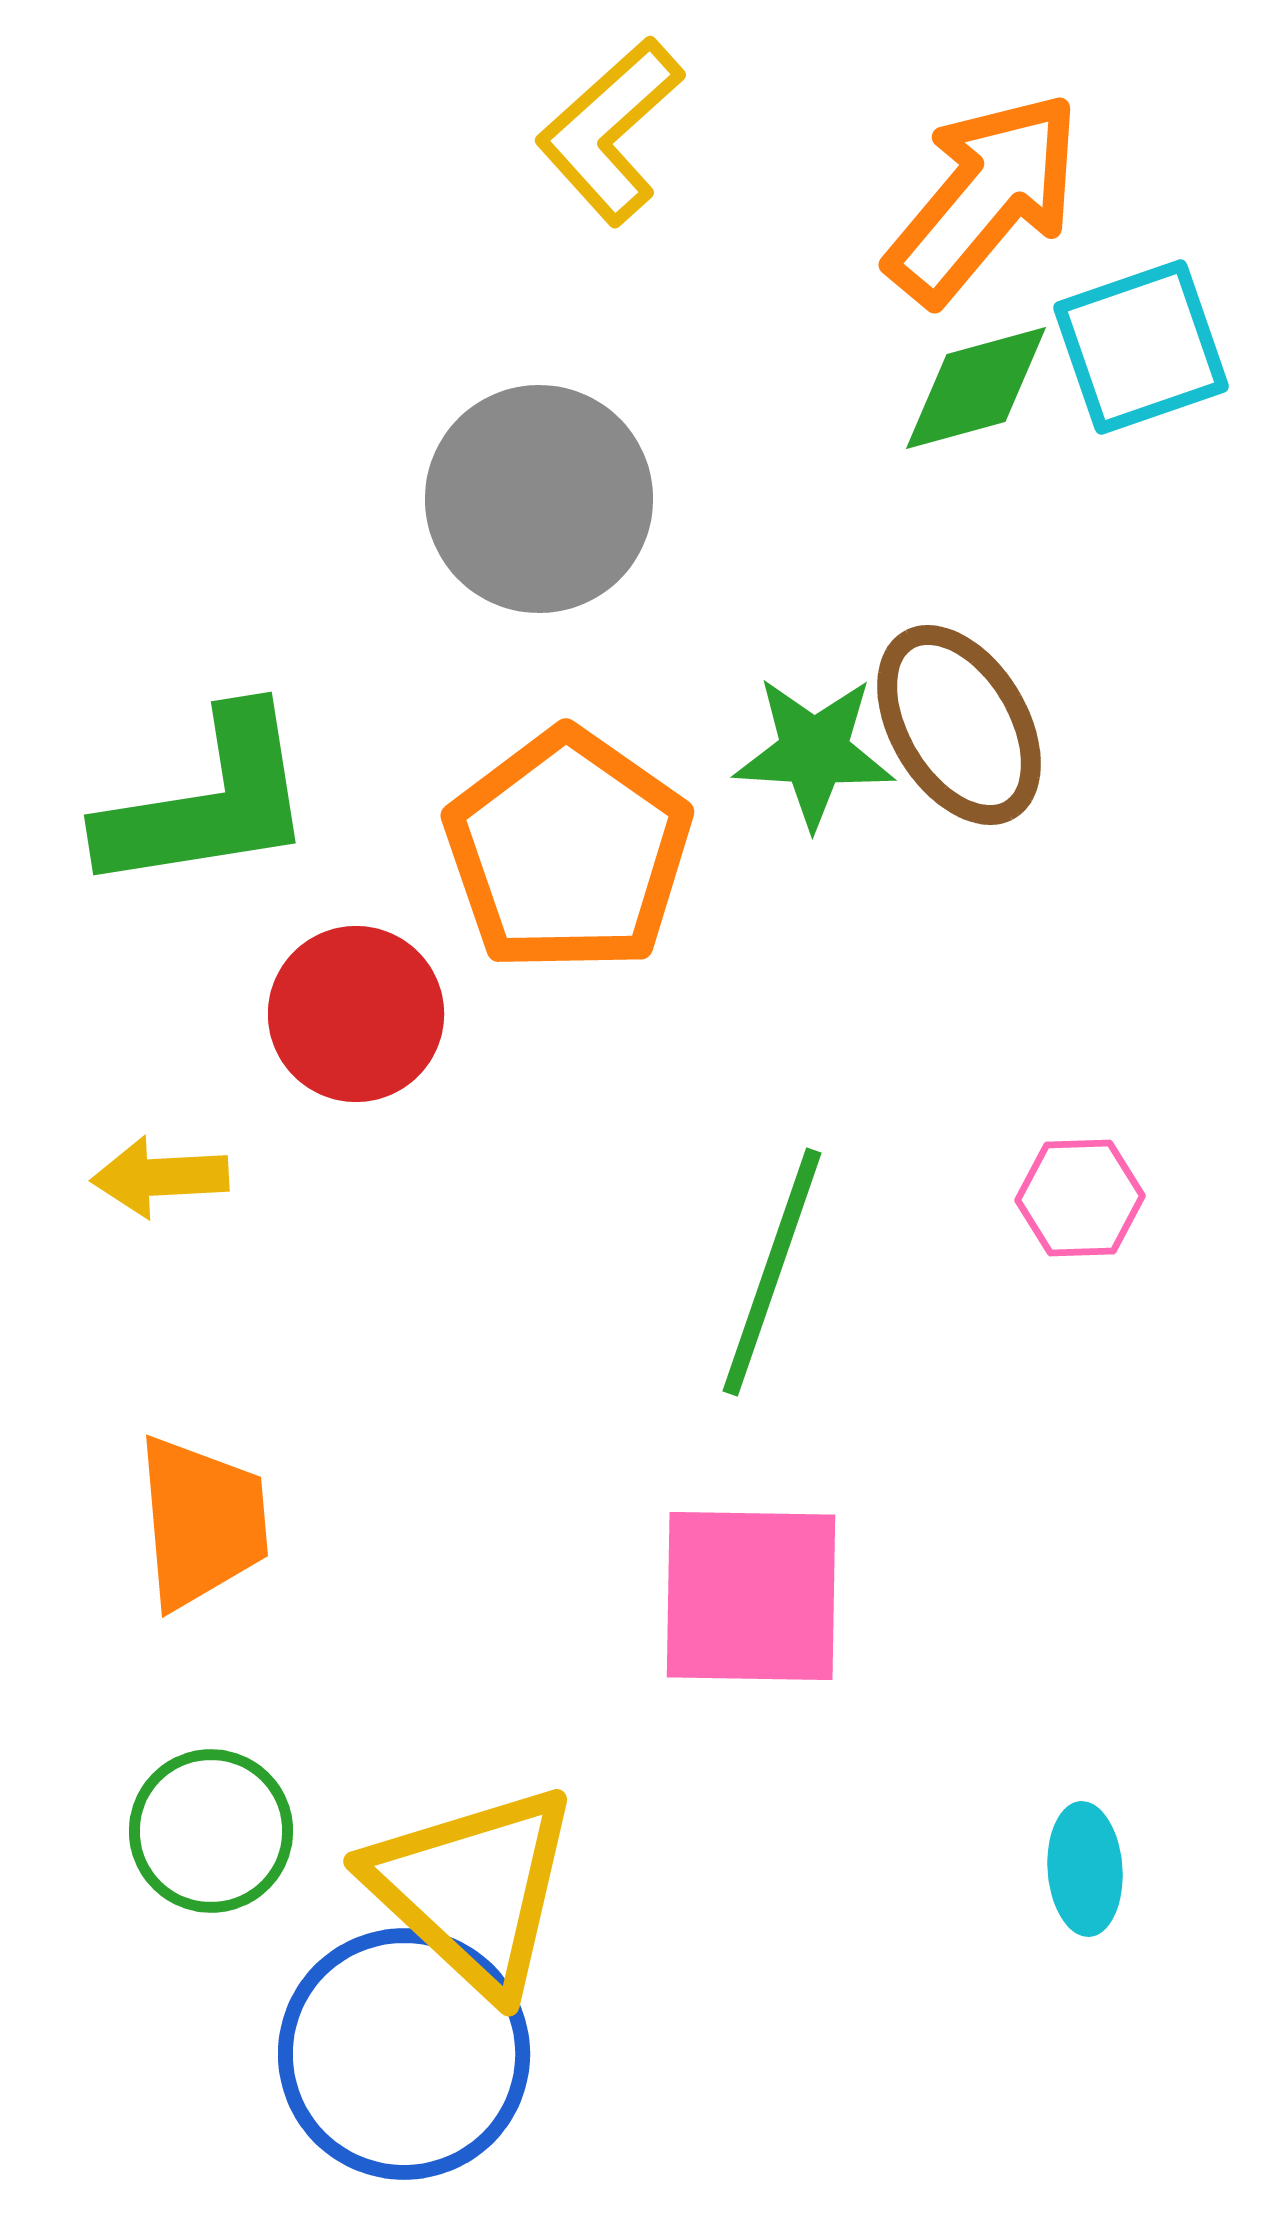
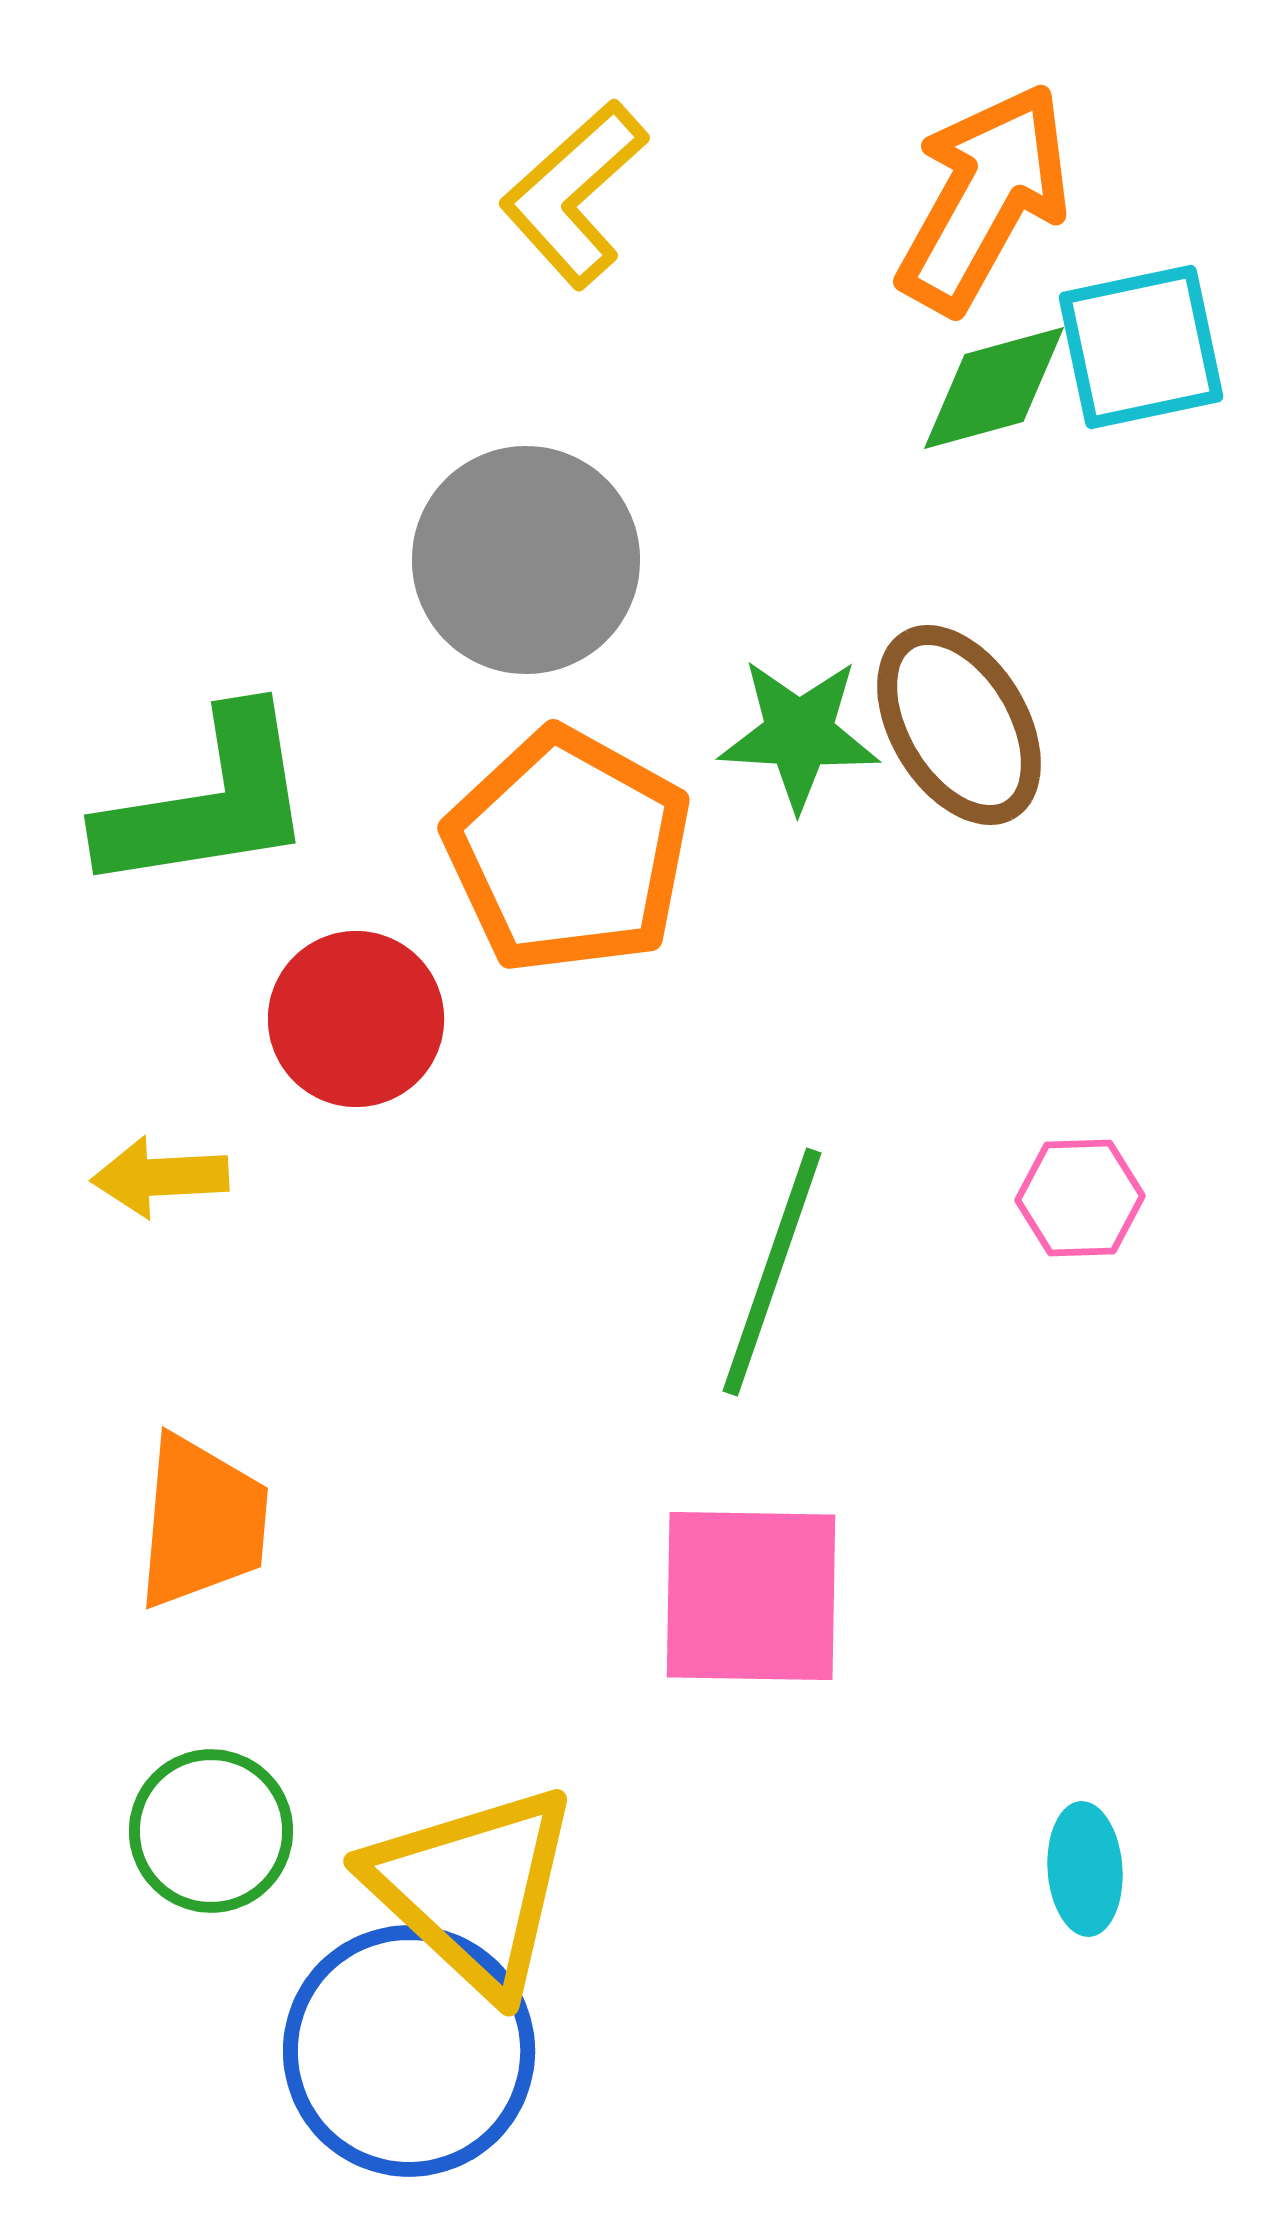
yellow L-shape: moved 36 px left, 63 px down
orange arrow: rotated 11 degrees counterclockwise
cyan square: rotated 7 degrees clockwise
green diamond: moved 18 px right
gray circle: moved 13 px left, 61 px down
green star: moved 15 px left, 18 px up
orange pentagon: rotated 6 degrees counterclockwise
red circle: moved 5 px down
orange trapezoid: rotated 10 degrees clockwise
blue circle: moved 5 px right, 3 px up
